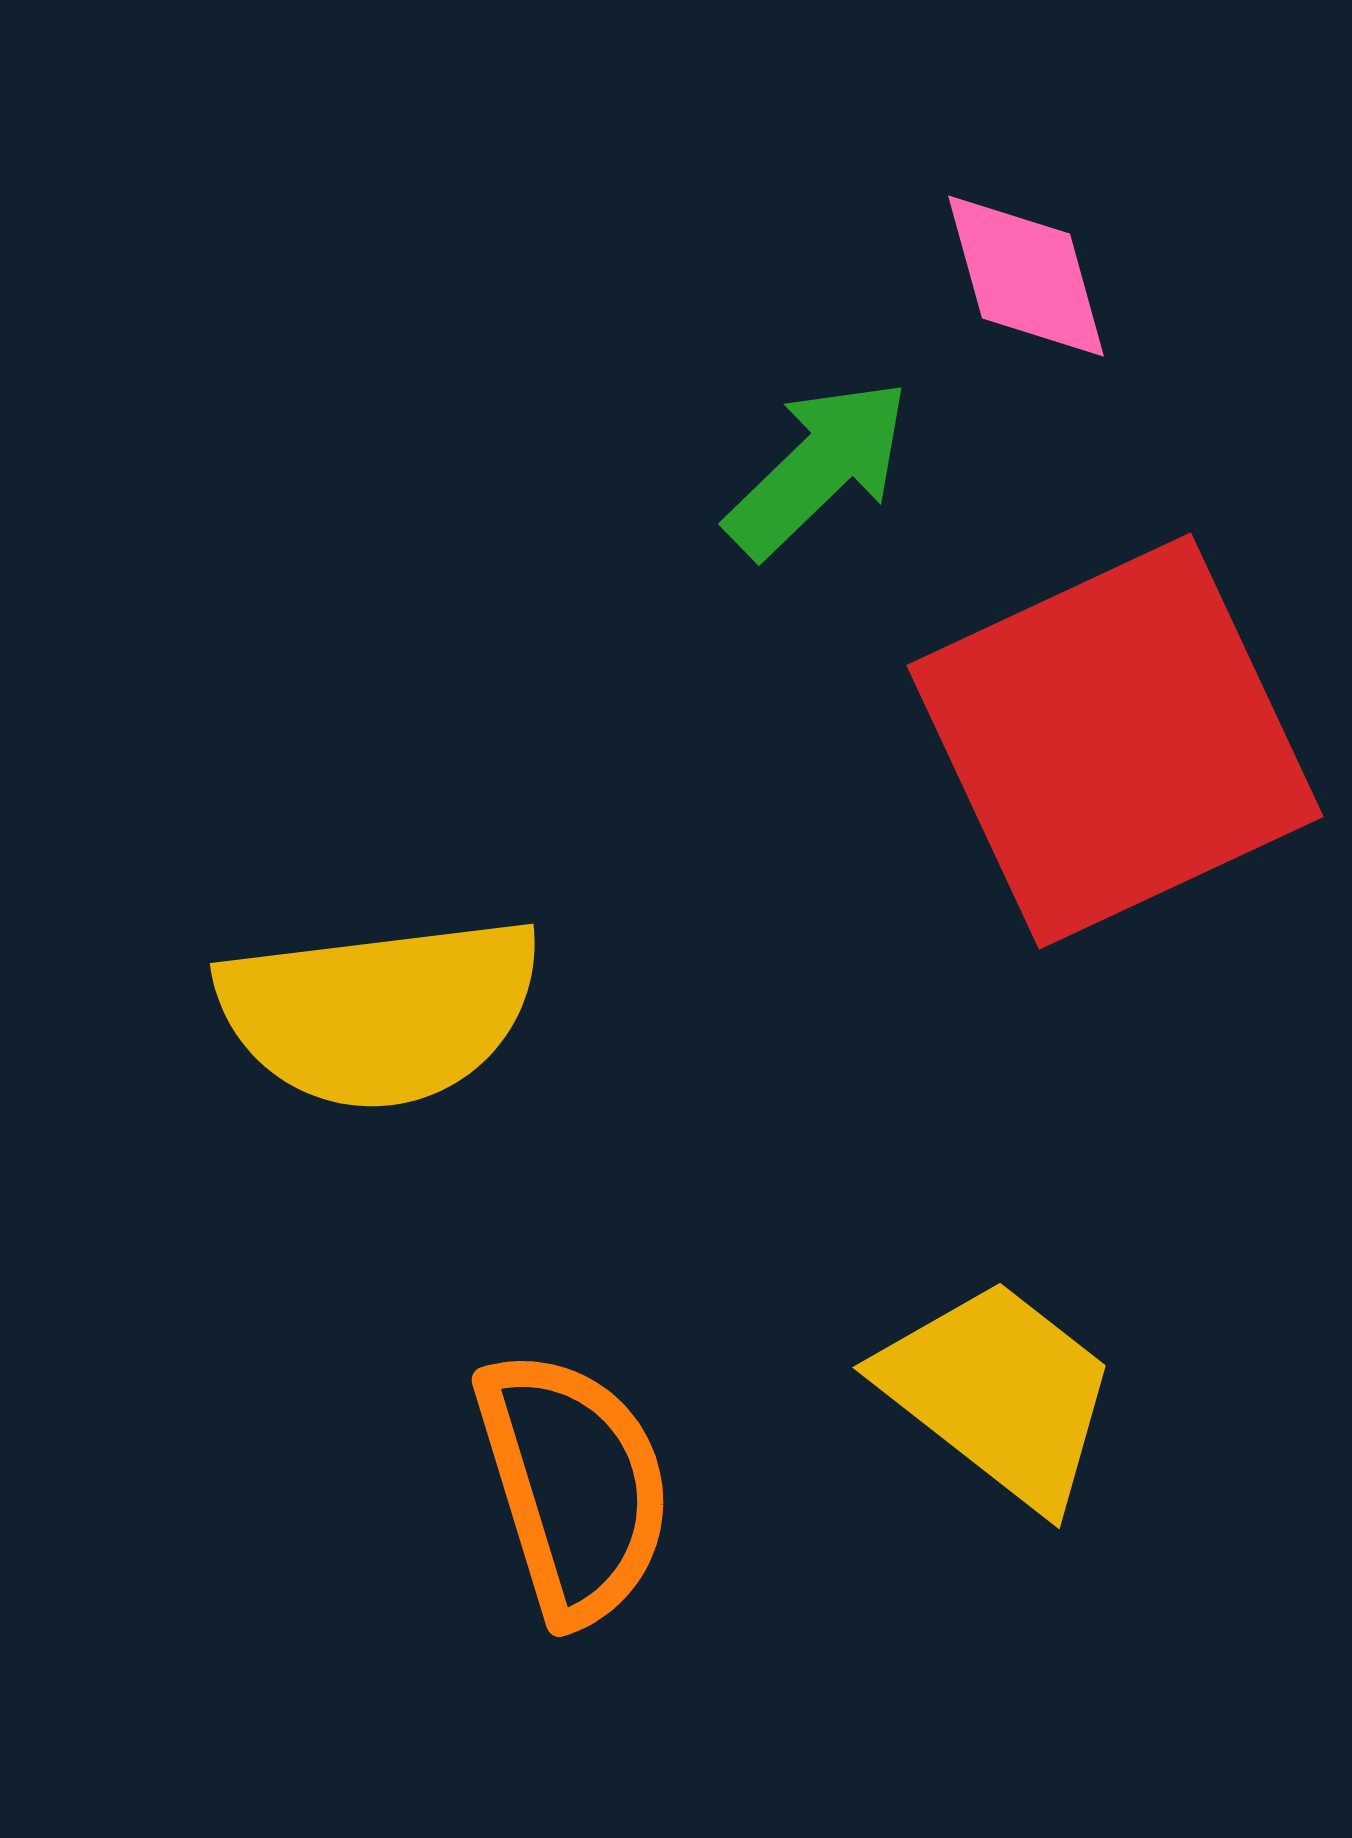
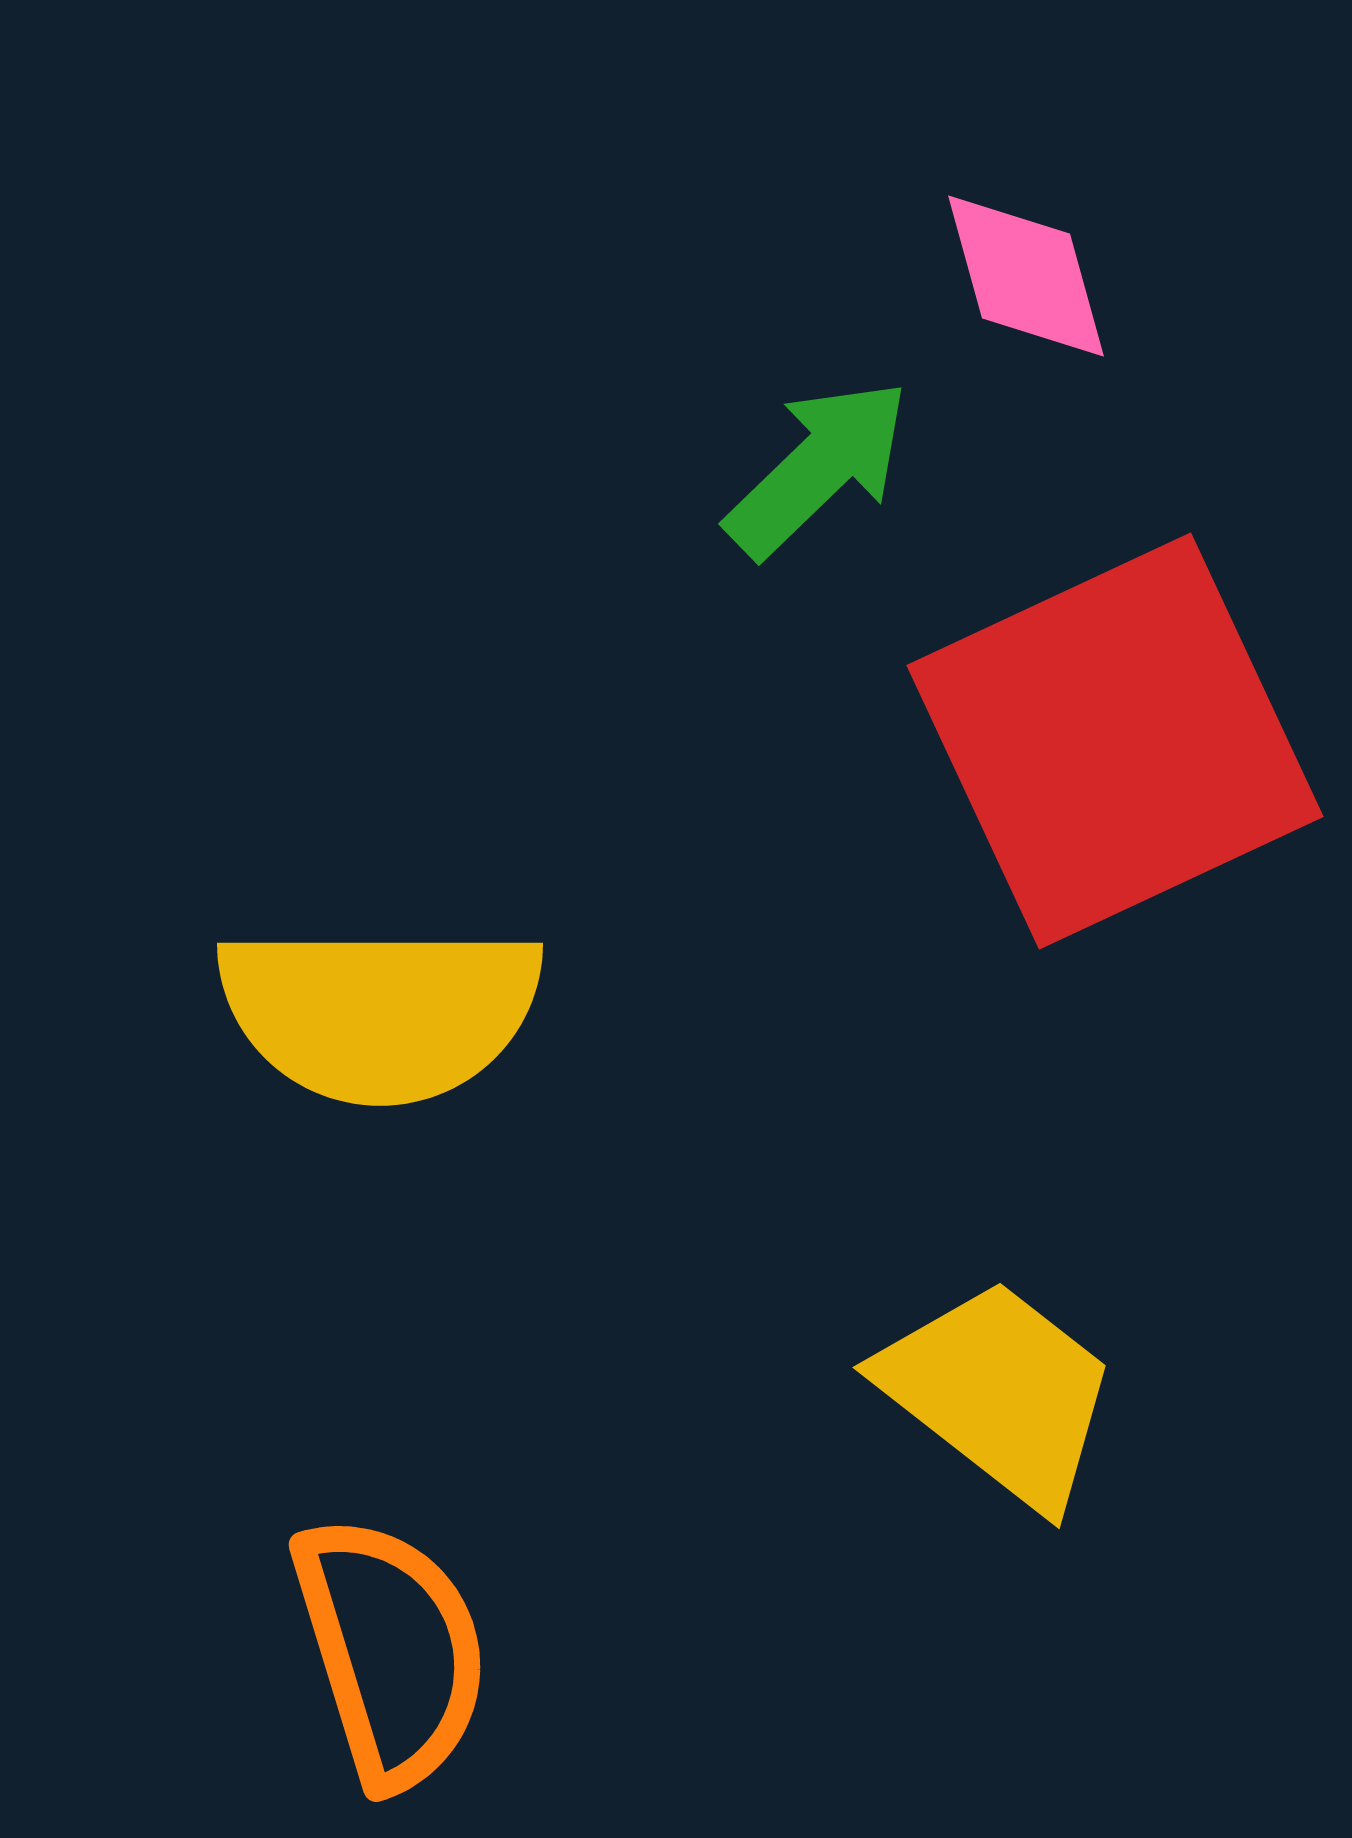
yellow semicircle: rotated 7 degrees clockwise
orange semicircle: moved 183 px left, 165 px down
